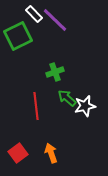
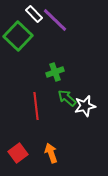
green square: rotated 20 degrees counterclockwise
